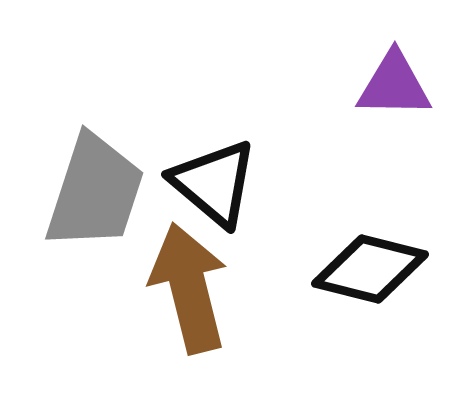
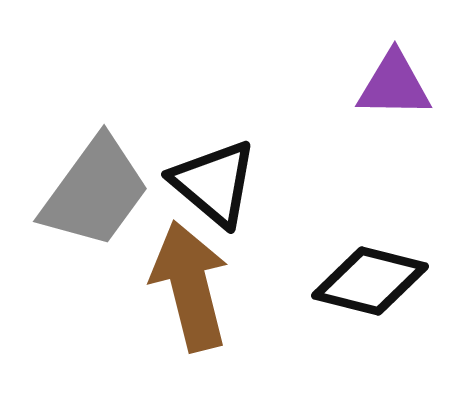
gray trapezoid: rotated 18 degrees clockwise
black diamond: moved 12 px down
brown arrow: moved 1 px right, 2 px up
